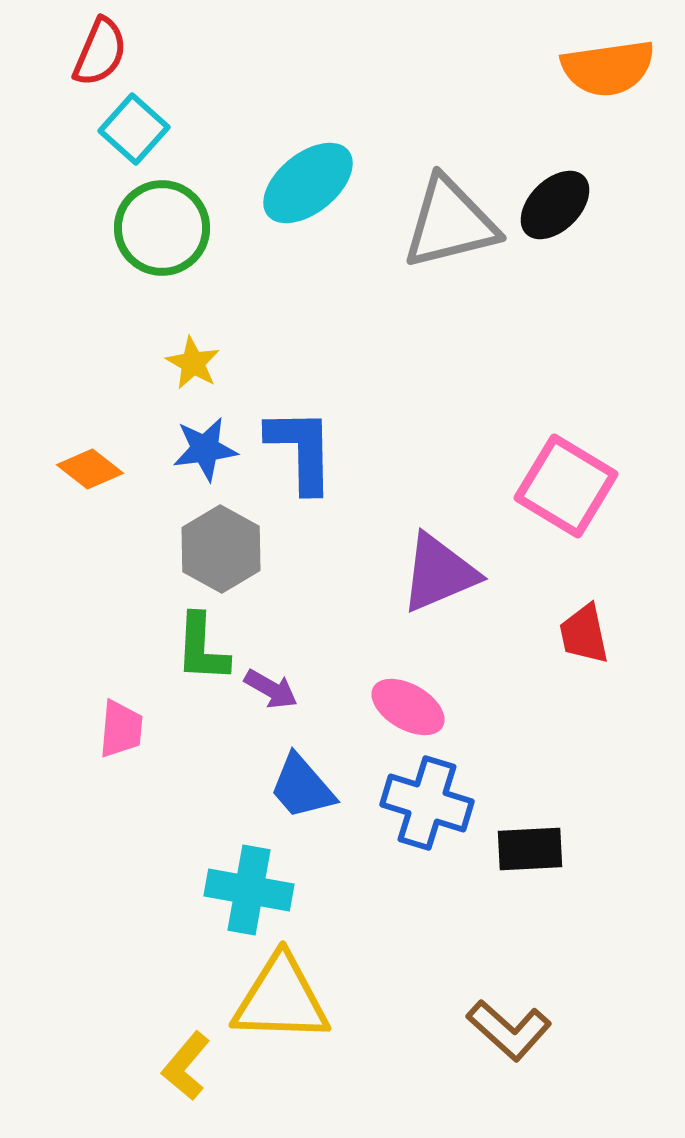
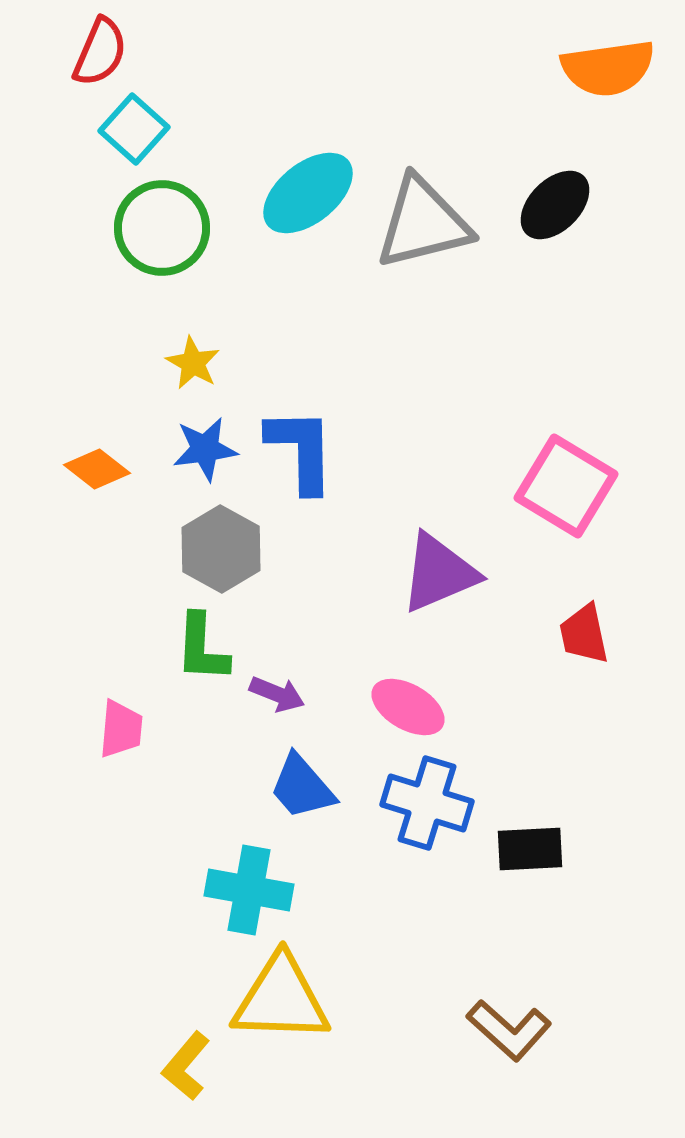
cyan ellipse: moved 10 px down
gray triangle: moved 27 px left
orange diamond: moved 7 px right
purple arrow: moved 6 px right, 5 px down; rotated 8 degrees counterclockwise
